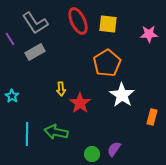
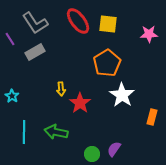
red ellipse: rotated 12 degrees counterclockwise
cyan line: moved 3 px left, 2 px up
